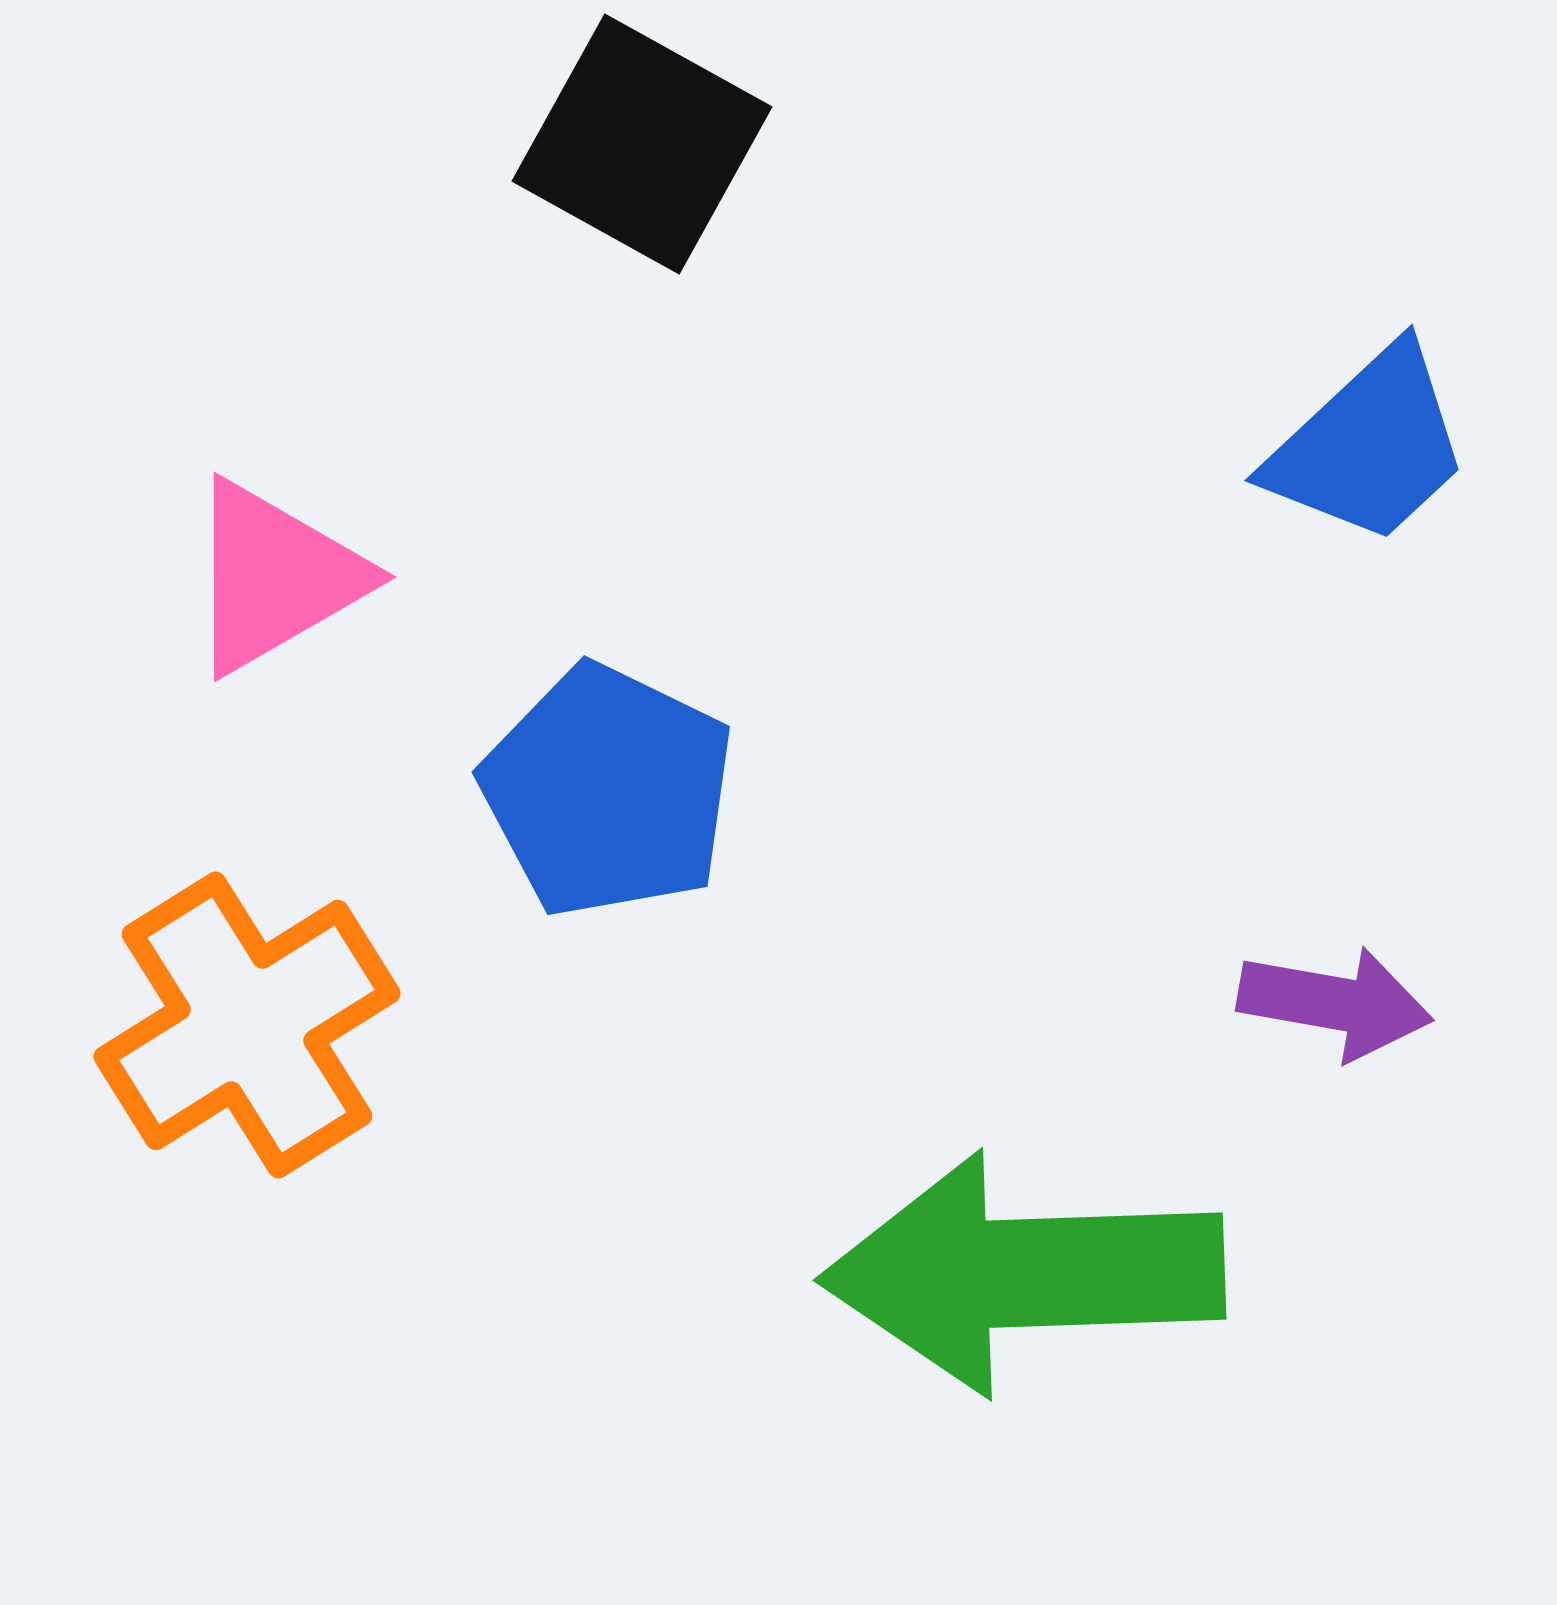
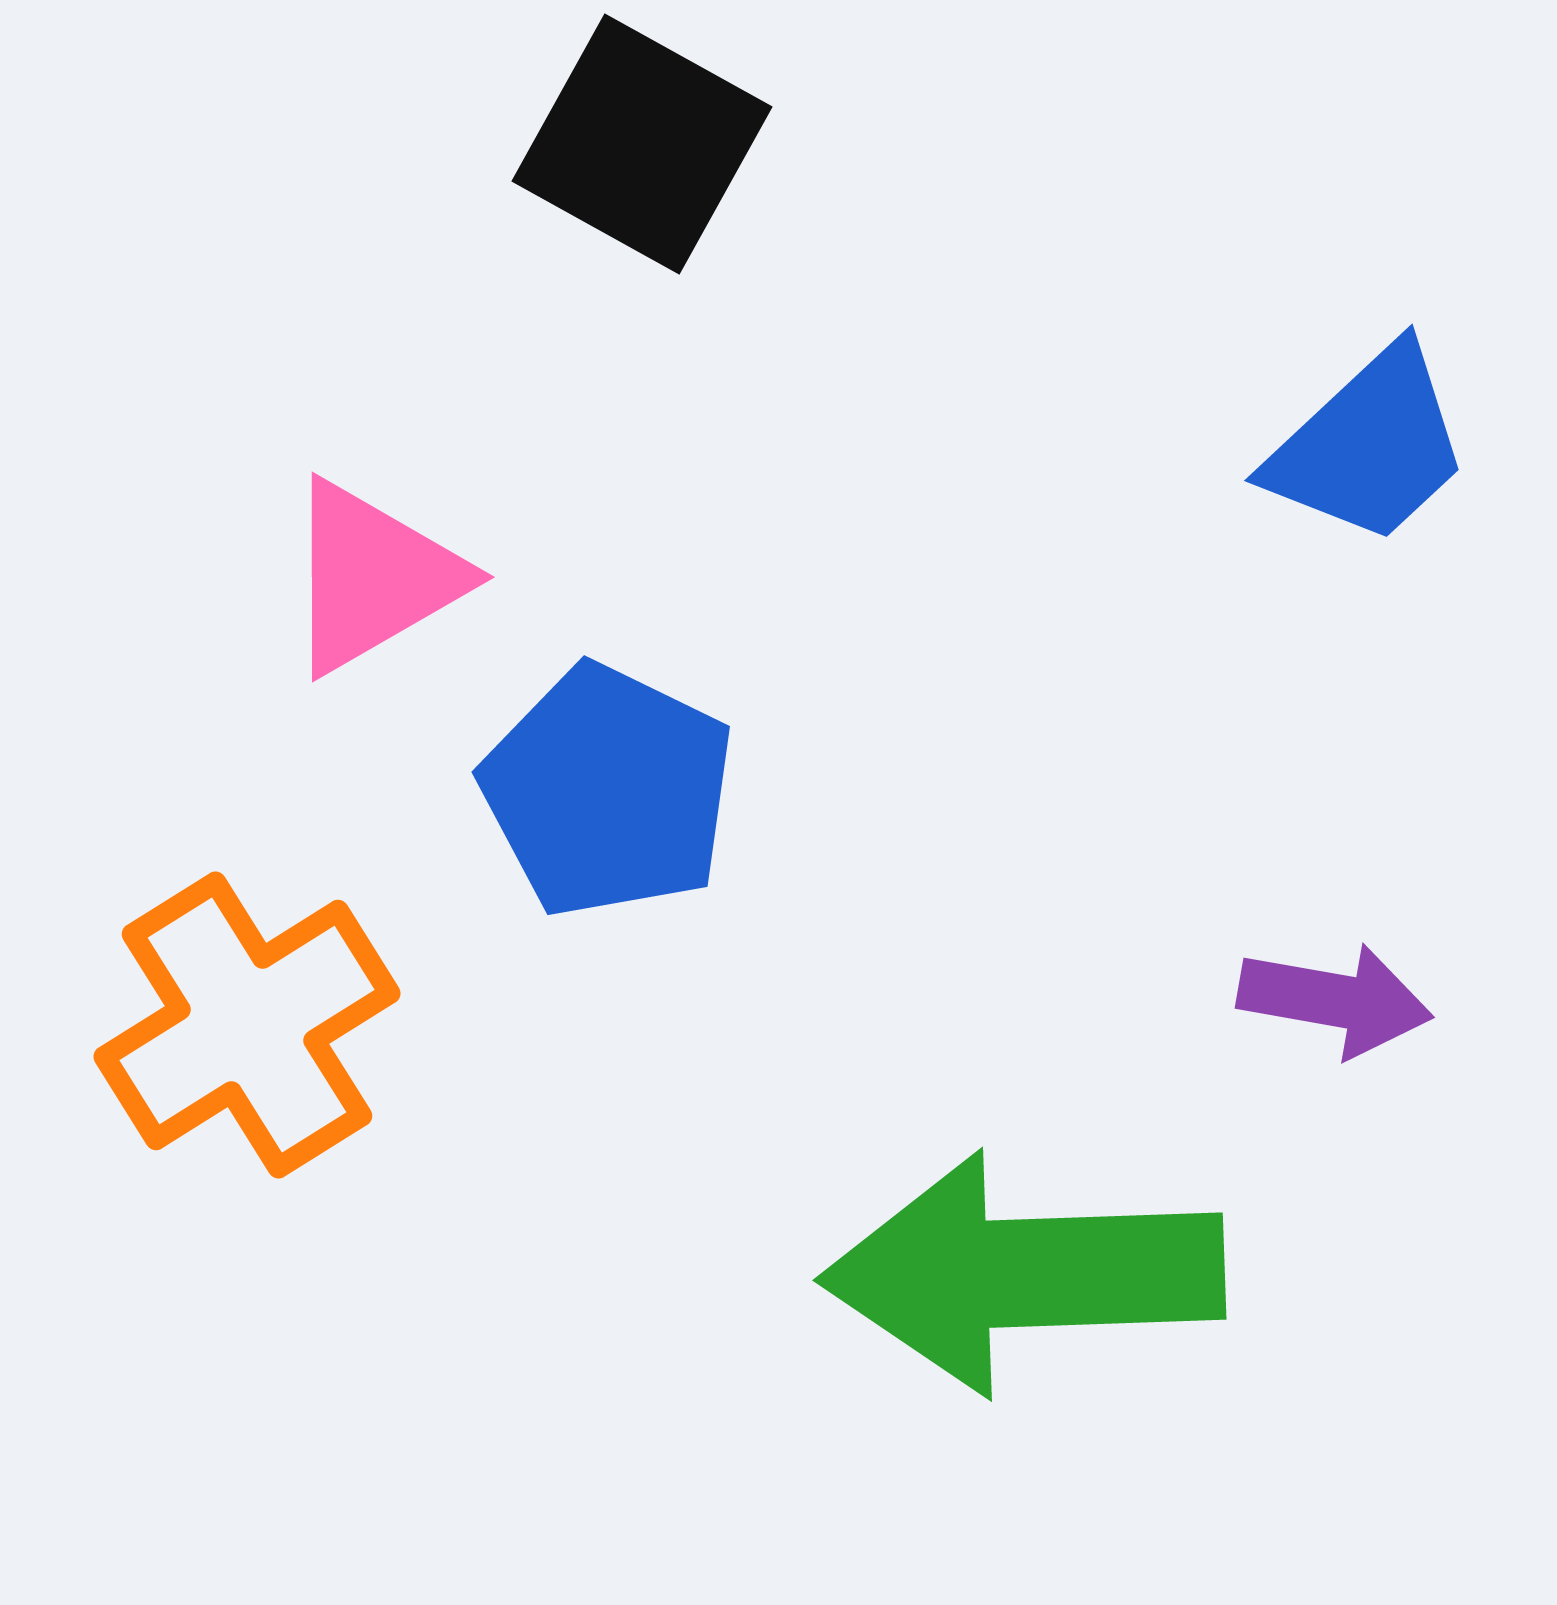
pink triangle: moved 98 px right
purple arrow: moved 3 px up
